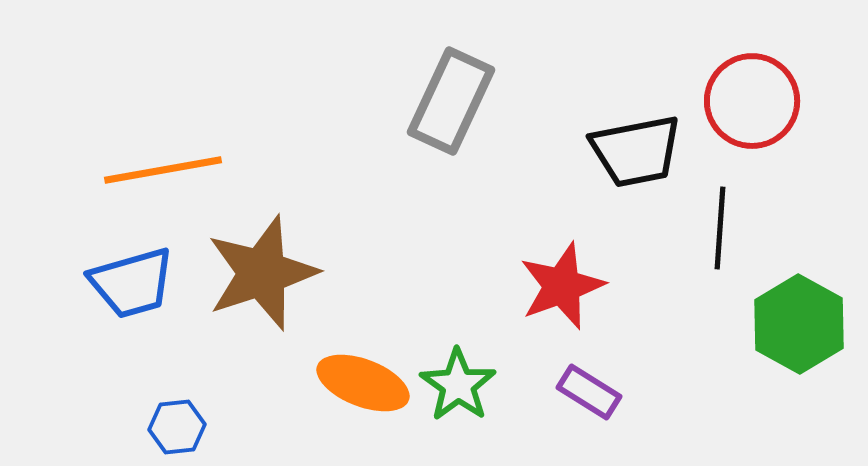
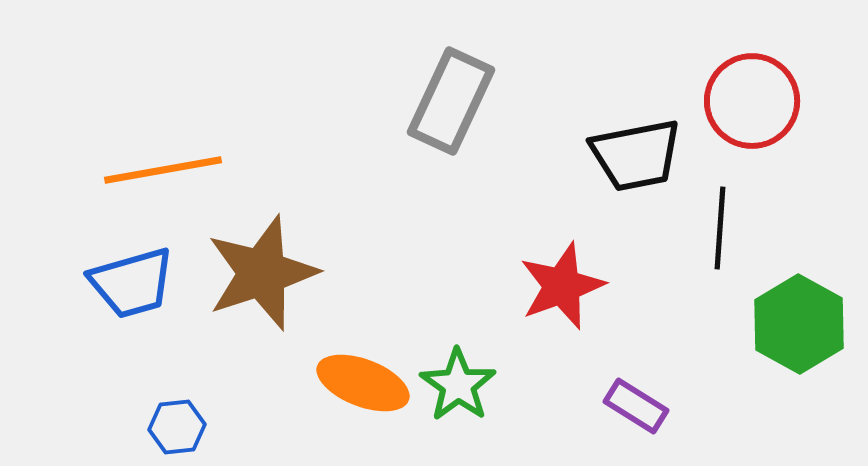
black trapezoid: moved 4 px down
purple rectangle: moved 47 px right, 14 px down
